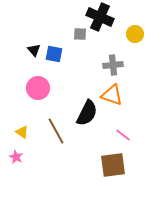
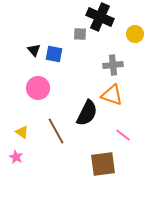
brown square: moved 10 px left, 1 px up
